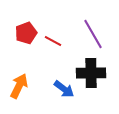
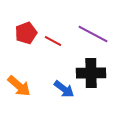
purple line: rotated 32 degrees counterclockwise
orange arrow: rotated 105 degrees clockwise
